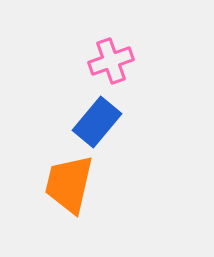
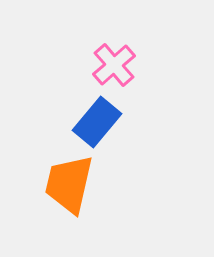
pink cross: moved 3 px right, 4 px down; rotated 21 degrees counterclockwise
